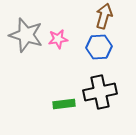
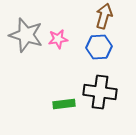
black cross: rotated 20 degrees clockwise
